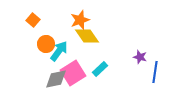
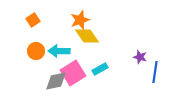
orange square: rotated 16 degrees clockwise
orange circle: moved 10 px left, 7 px down
cyan arrow: rotated 125 degrees counterclockwise
cyan rectangle: rotated 14 degrees clockwise
gray diamond: moved 2 px down
